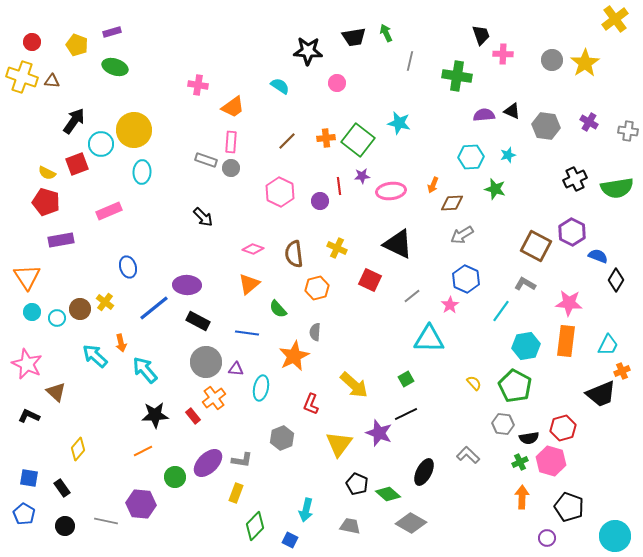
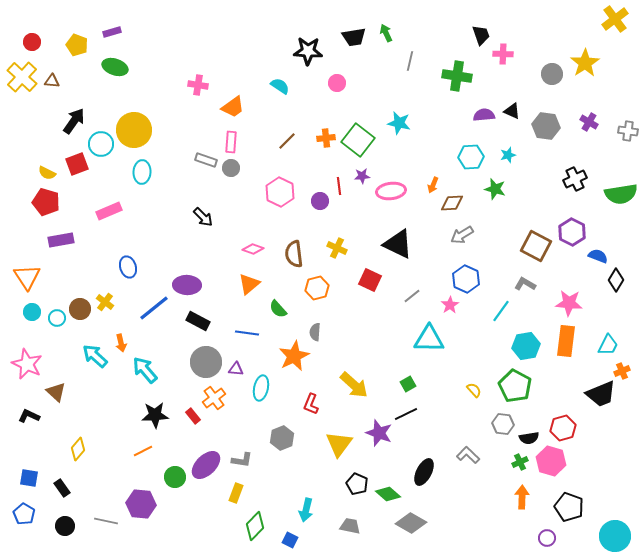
gray circle at (552, 60): moved 14 px down
yellow cross at (22, 77): rotated 24 degrees clockwise
green semicircle at (617, 188): moved 4 px right, 6 px down
green square at (406, 379): moved 2 px right, 5 px down
yellow semicircle at (474, 383): moved 7 px down
purple ellipse at (208, 463): moved 2 px left, 2 px down
